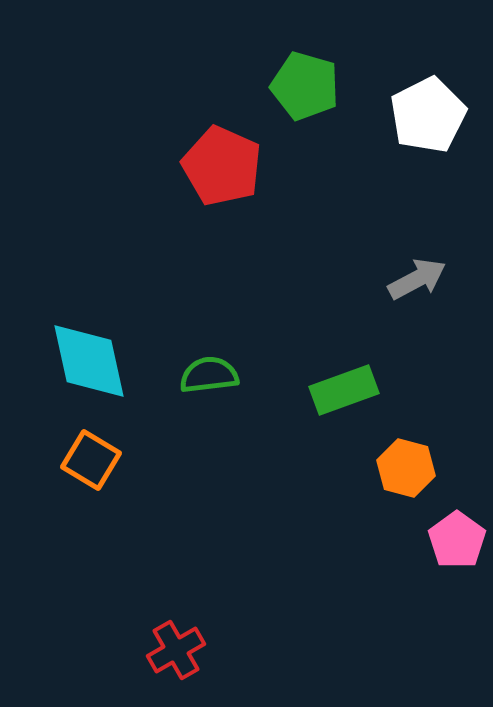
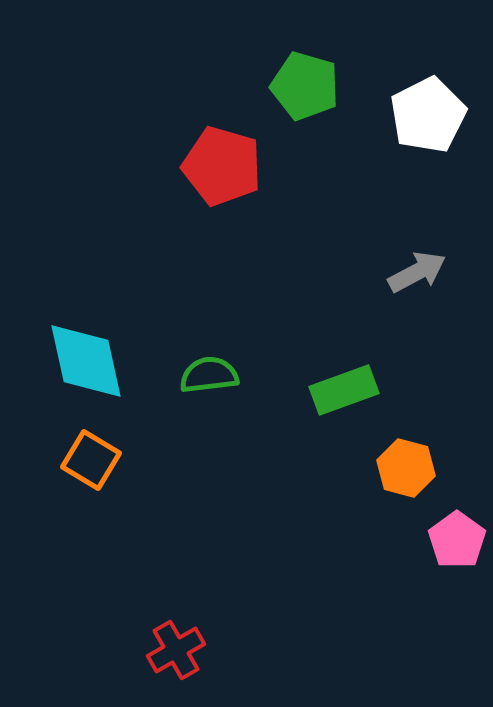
red pentagon: rotated 8 degrees counterclockwise
gray arrow: moved 7 px up
cyan diamond: moved 3 px left
